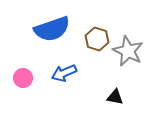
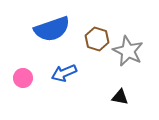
black triangle: moved 5 px right
